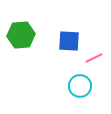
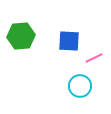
green hexagon: moved 1 px down
